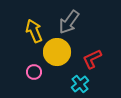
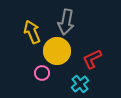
gray arrow: moved 3 px left; rotated 25 degrees counterclockwise
yellow arrow: moved 2 px left, 1 px down
yellow circle: moved 1 px up
pink circle: moved 8 px right, 1 px down
